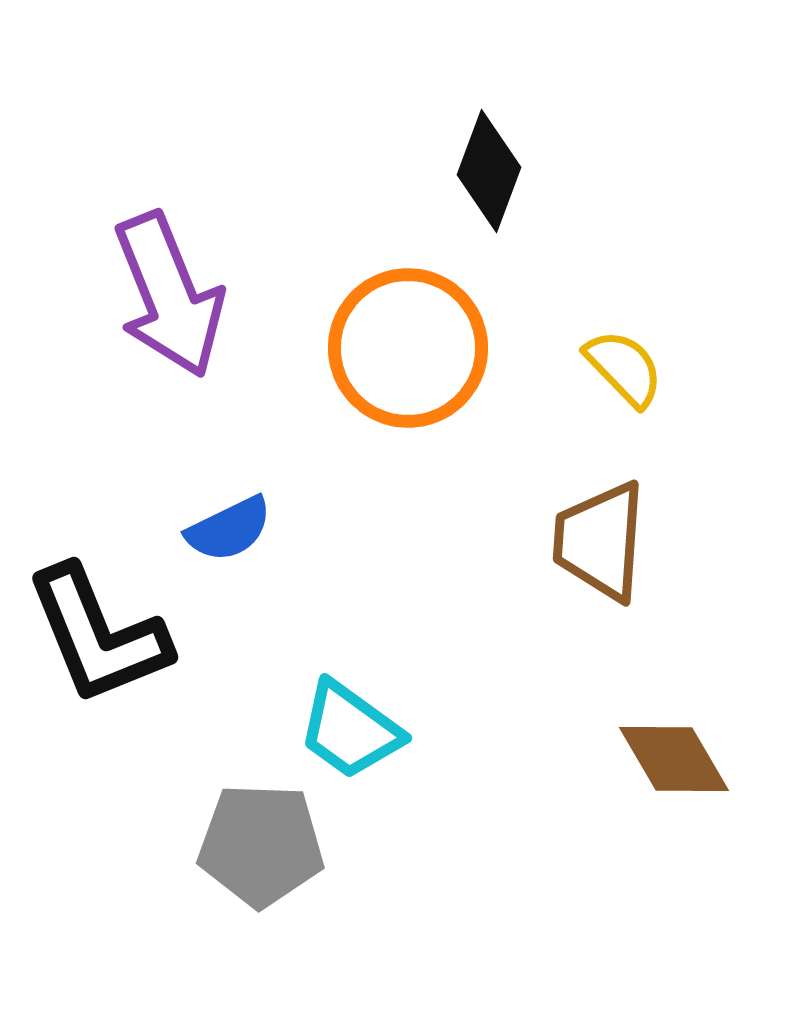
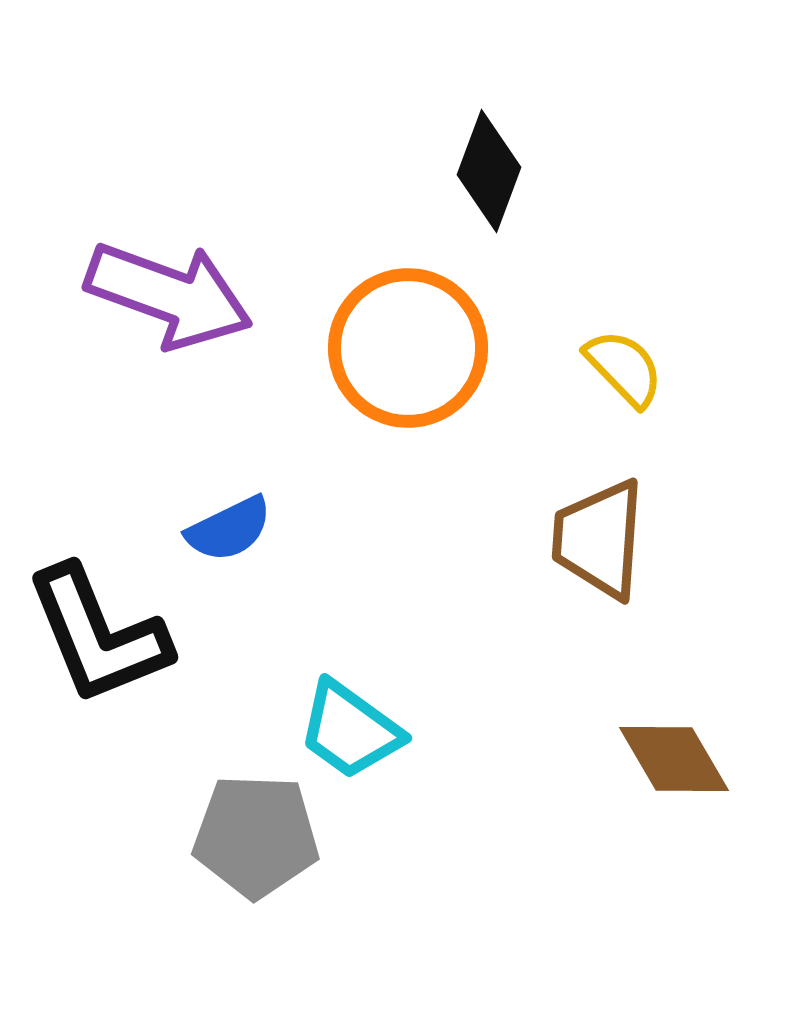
purple arrow: rotated 48 degrees counterclockwise
brown trapezoid: moved 1 px left, 2 px up
gray pentagon: moved 5 px left, 9 px up
